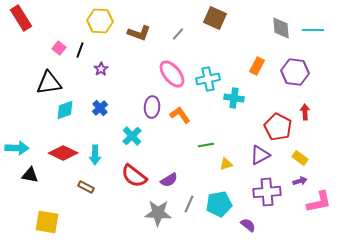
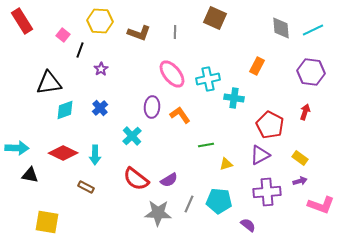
red rectangle at (21, 18): moved 1 px right, 3 px down
cyan line at (313, 30): rotated 25 degrees counterclockwise
gray line at (178, 34): moved 3 px left, 2 px up; rotated 40 degrees counterclockwise
pink square at (59, 48): moved 4 px right, 13 px up
purple hexagon at (295, 72): moved 16 px right
red arrow at (305, 112): rotated 21 degrees clockwise
red pentagon at (278, 127): moved 8 px left, 2 px up
red semicircle at (134, 176): moved 2 px right, 3 px down
pink L-shape at (319, 202): moved 2 px right, 3 px down; rotated 32 degrees clockwise
cyan pentagon at (219, 204): moved 3 px up; rotated 15 degrees clockwise
